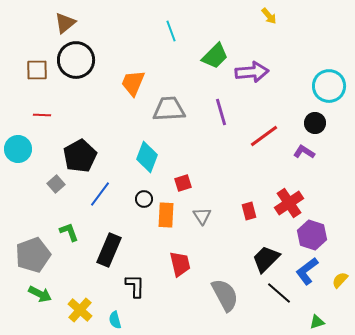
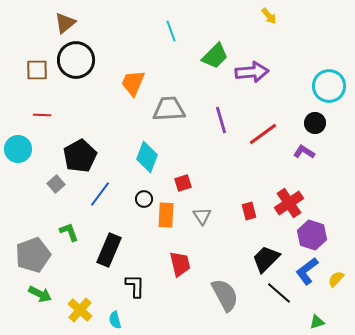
purple line at (221, 112): moved 8 px down
red line at (264, 136): moved 1 px left, 2 px up
yellow semicircle at (340, 280): moved 4 px left, 1 px up
